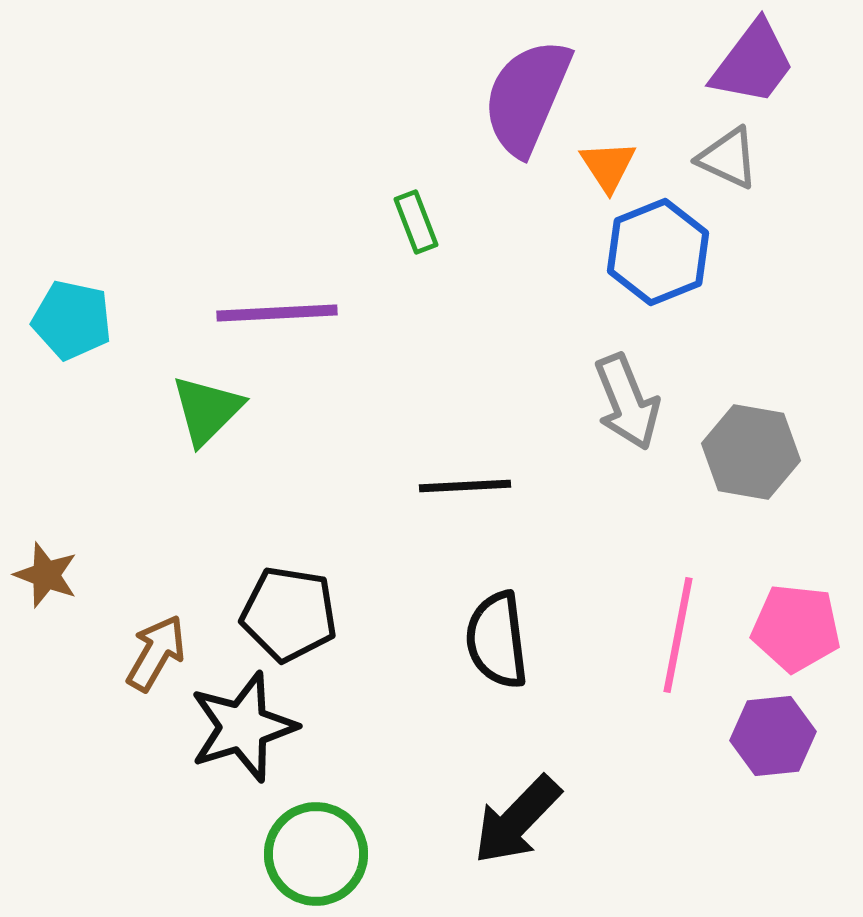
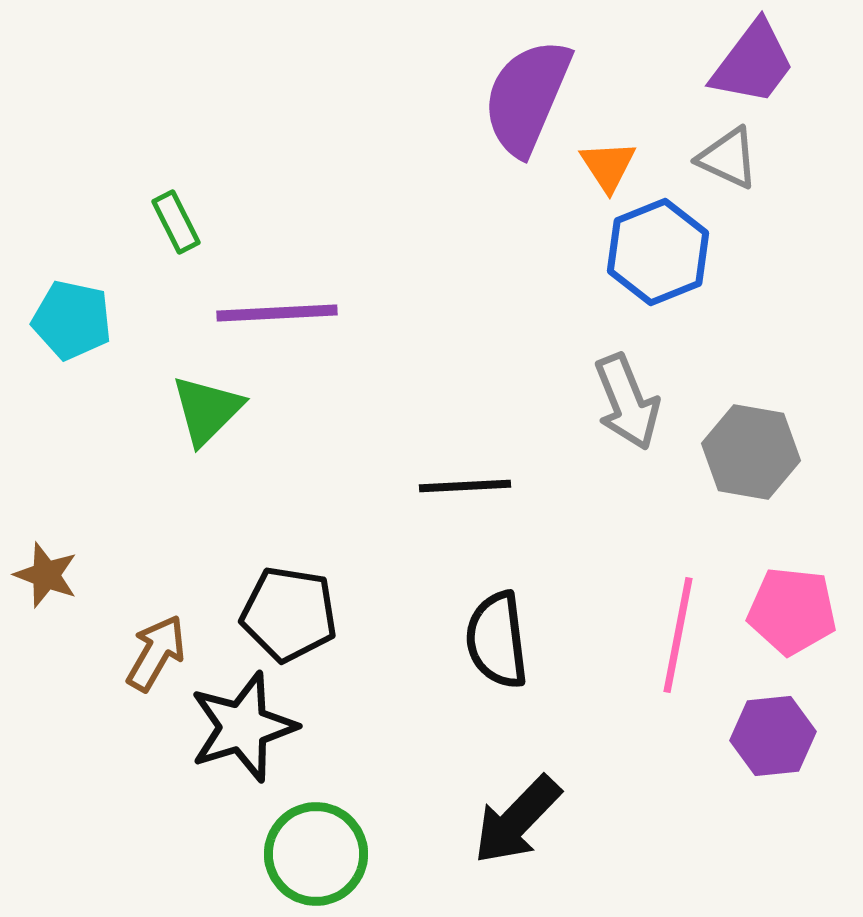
green rectangle: moved 240 px left; rotated 6 degrees counterclockwise
pink pentagon: moved 4 px left, 17 px up
